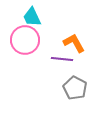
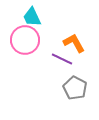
purple line: rotated 20 degrees clockwise
